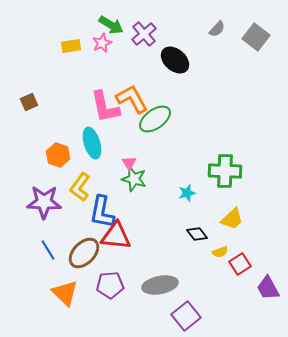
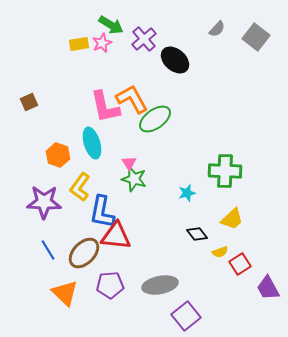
purple cross: moved 5 px down
yellow rectangle: moved 8 px right, 2 px up
